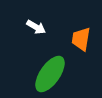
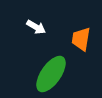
green ellipse: moved 1 px right
